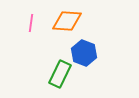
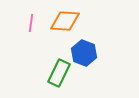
orange diamond: moved 2 px left
green rectangle: moved 1 px left, 1 px up
